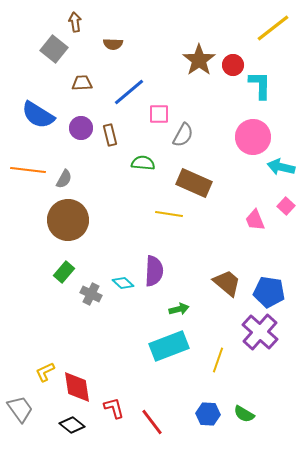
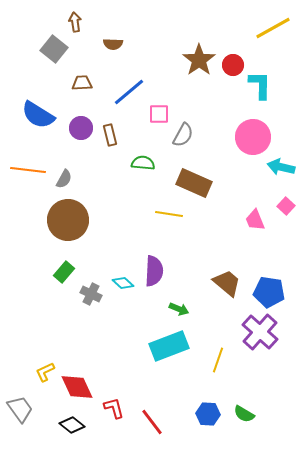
yellow line at (273, 28): rotated 9 degrees clockwise
green arrow at (179, 309): rotated 36 degrees clockwise
red diamond at (77, 387): rotated 16 degrees counterclockwise
